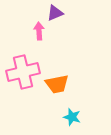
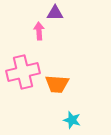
purple triangle: rotated 24 degrees clockwise
orange trapezoid: rotated 15 degrees clockwise
cyan star: moved 3 px down
